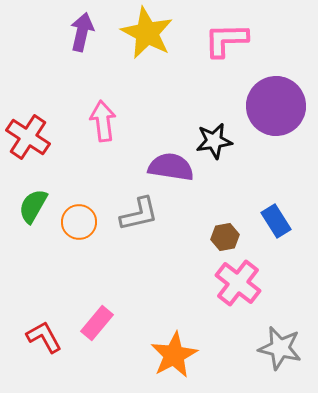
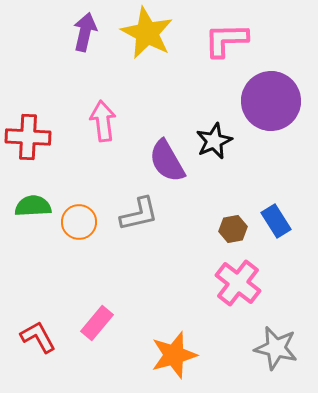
purple arrow: moved 3 px right
purple circle: moved 5 px left, 5 px up
red cross: rotated 30 degrees counterclockwise
black star: rotated 15 degrees counterclockwise
purple semicircle: moved 4 px left, 6 px up; rotated 129 degrees counterclockwise
green semicircle: rotated 57 degrees clockwise
brown hexagon: moved 8 px right, 8 px up
red L-shape: moved 6 px left
gray star: moved 4 px left
orange star: rotated 12 degrees clockwise
